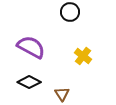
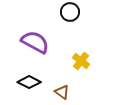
purple semicircle: moved 4 px right, 5 px up
yellow cross: moved 2 px left, 5 px down
brown triangle: moved 2 px up; rotated 21 degrees counterclockwise
